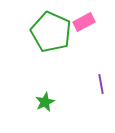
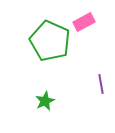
green pentagon: moved 1 px left, 9 px down
green star: moved 1 px up
